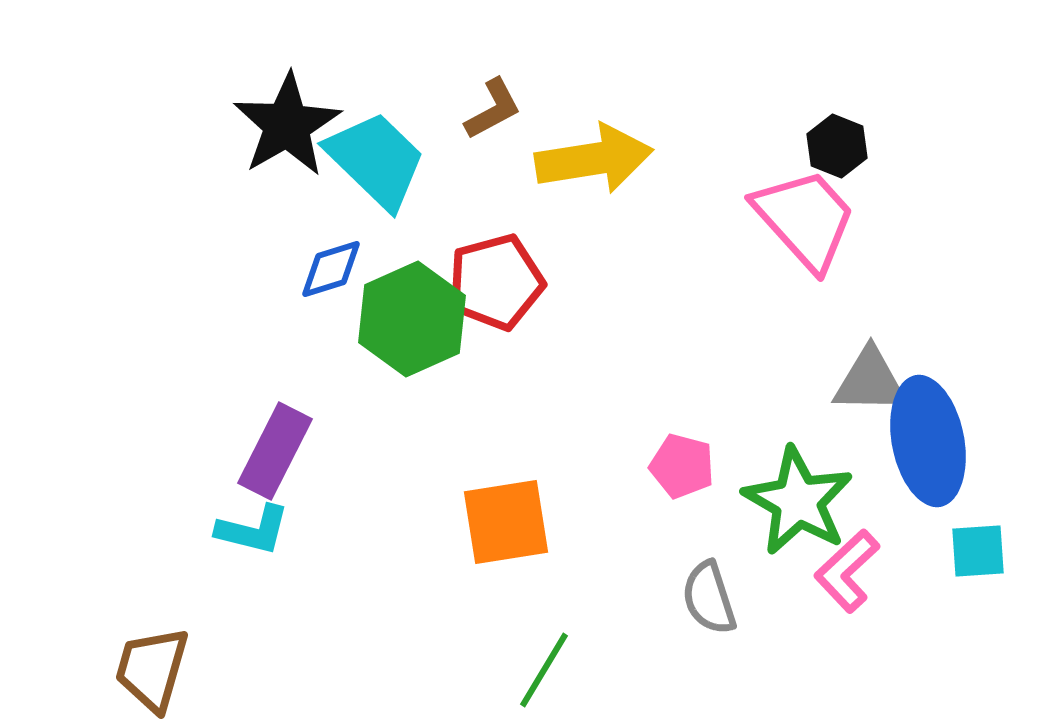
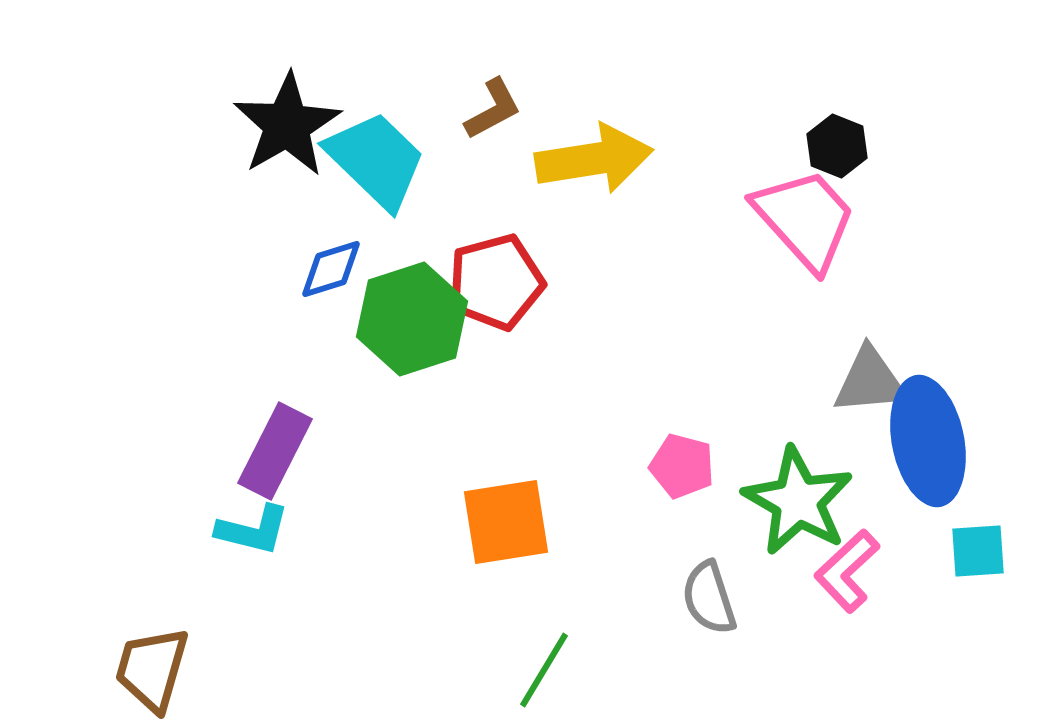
green hexagon: rotated 6 degrees clockwise
gray triangle: rotated 6 degrees counterclockwise
